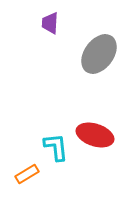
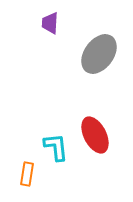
red ellipse: rotated 45 degrees clockwise
orange rectangle: rotated 50 degrees counterclockwise
